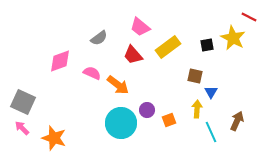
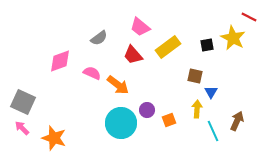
cyan line: moved 2 px right, 1 px up
